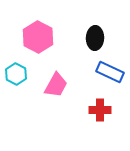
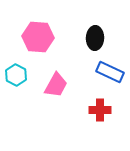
pink hexagon: rotated 24 degrees counterclockwise
cyan hexagon: moved 1 px down
